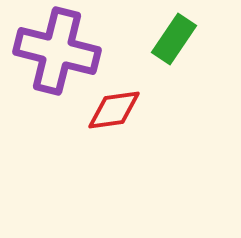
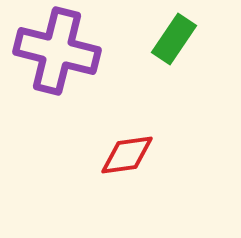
red diamond: moved 13 px right, 45 px down
